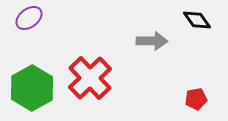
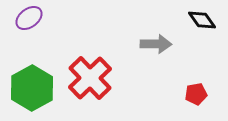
black diamond: moved 5 px right
gray arrow: moved 4 px right, 3 px down
red pentagon: moved 5 px up
